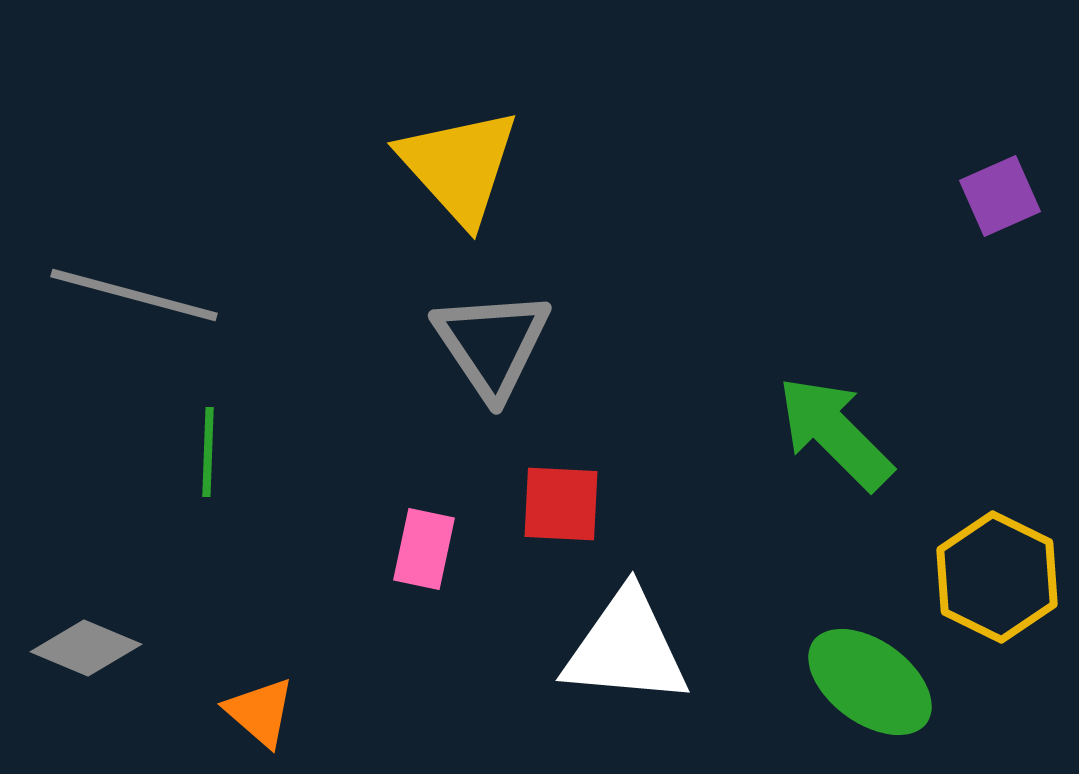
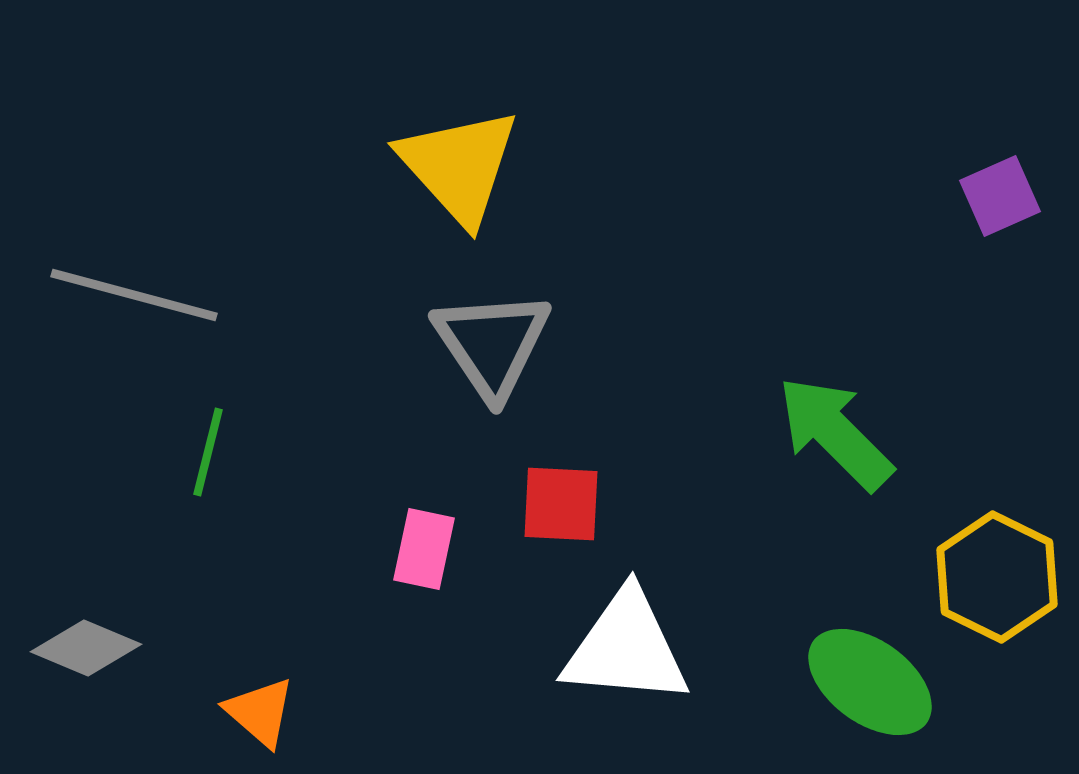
green line: rotated 12 degrees clockwise
